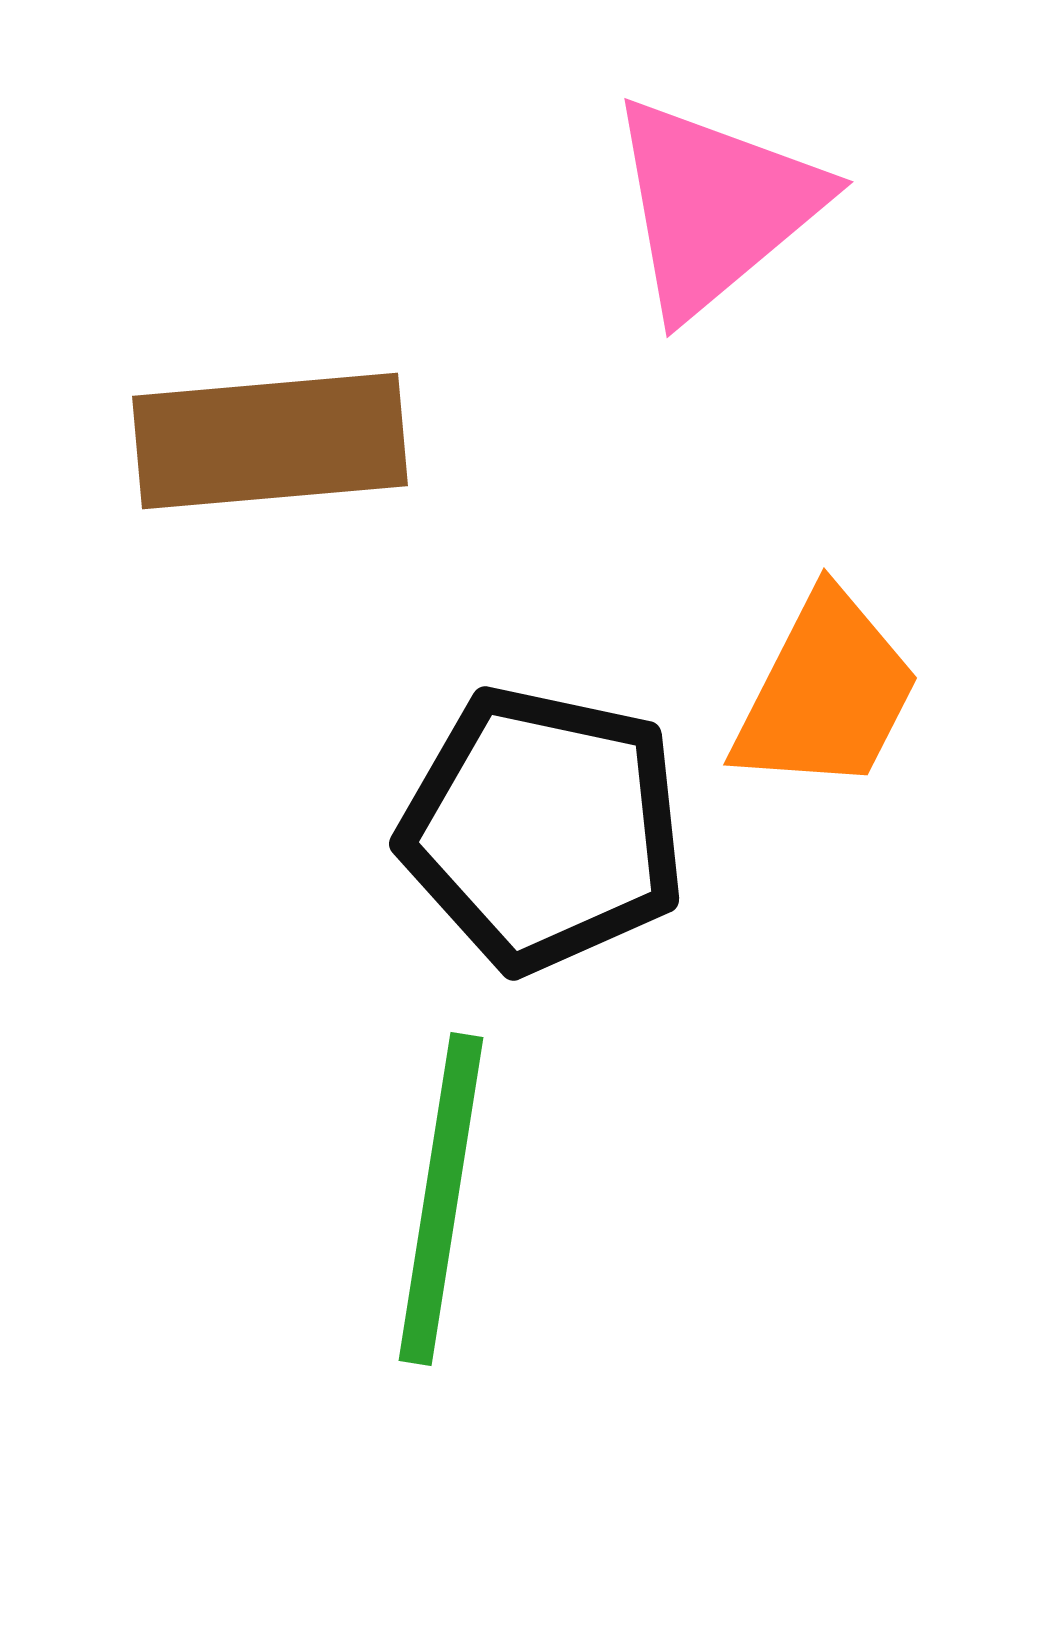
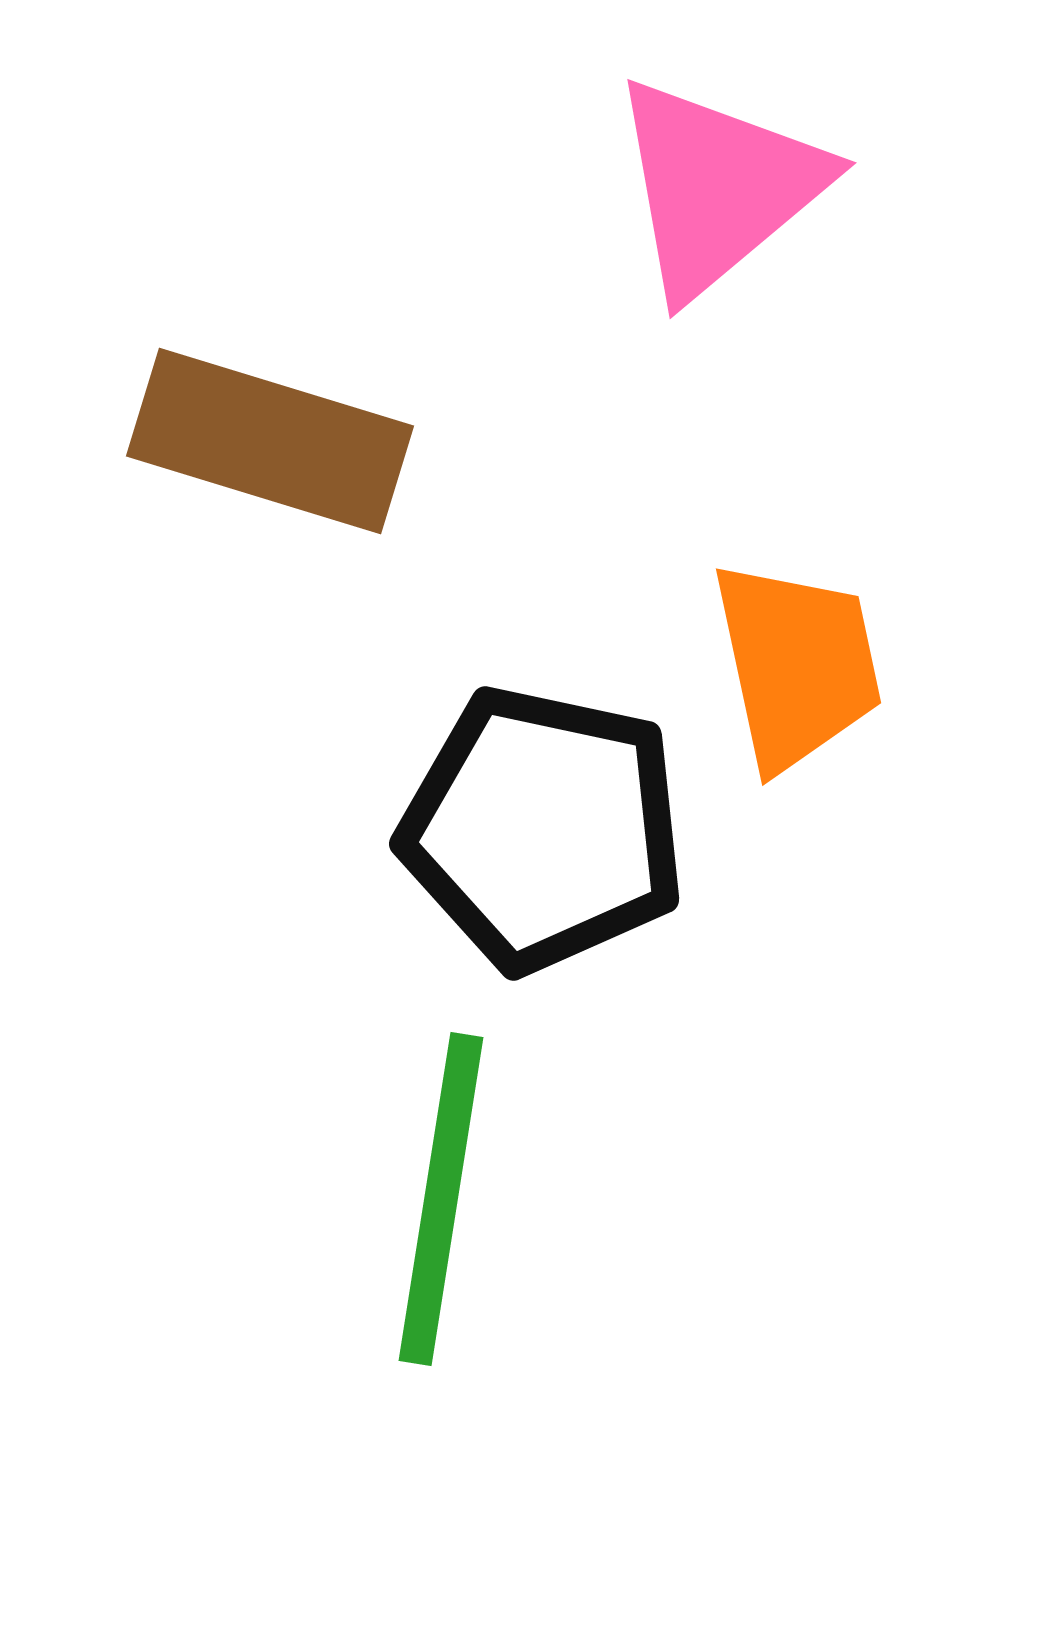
pink triangle: moved 3 px right, 19 px up
brown rectangle: rotated 22 degrees clockwise
orange trapezoid: moved 29 px left, 28 px up; rotated 39 degrees counterclockwise
